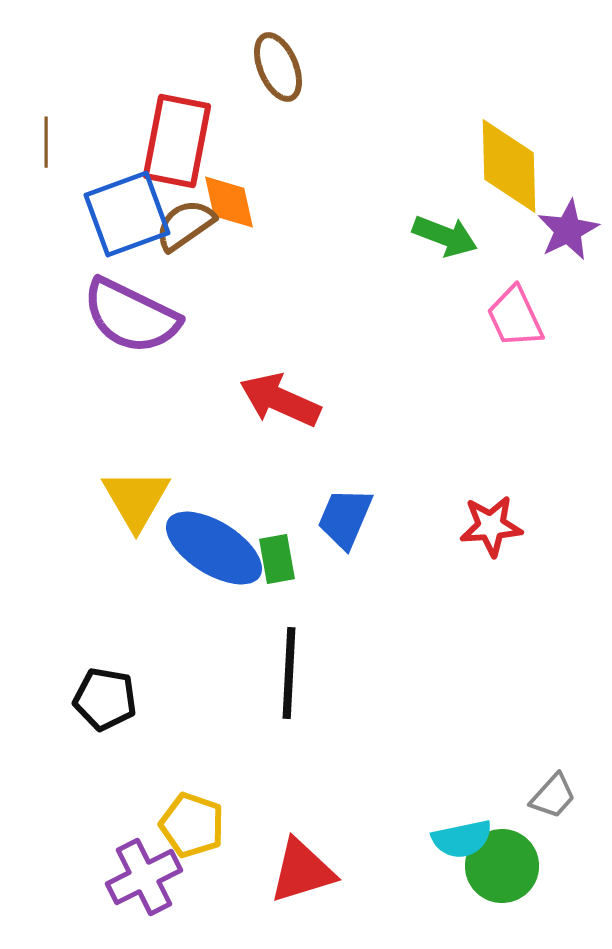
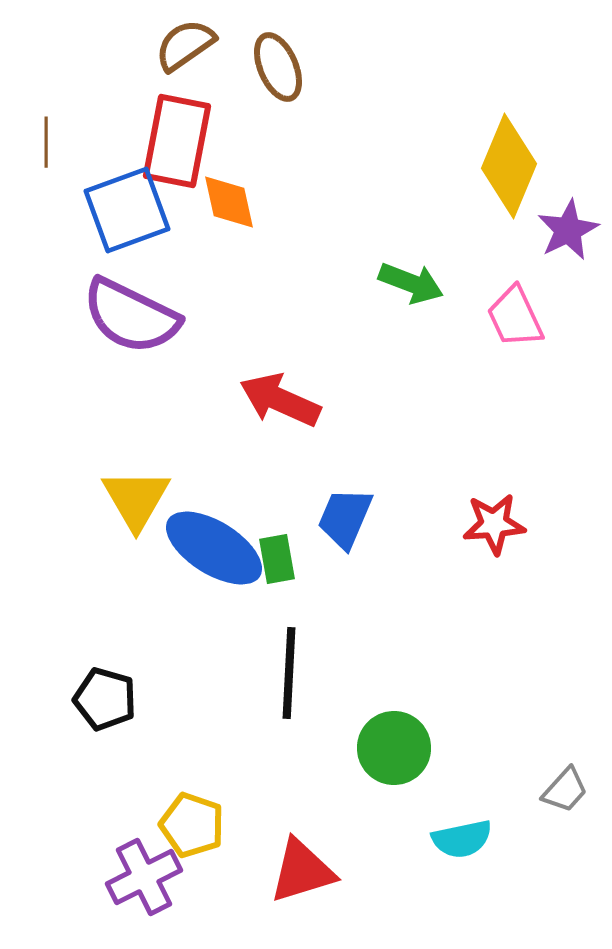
yellow diamond: rotated 24 degrees clockwise
blue square: moved 4 px up
brown semicircle: moved 180 px up
green arrow: moved 34 px left, 47 px down
red star: moved 3 px right, 2 px up
black pentagon: rotated 6 degrees clockwise
gray trapezoid: moved 12 px right, 6 px up
green circle: moved 108 px left, 118 px up
